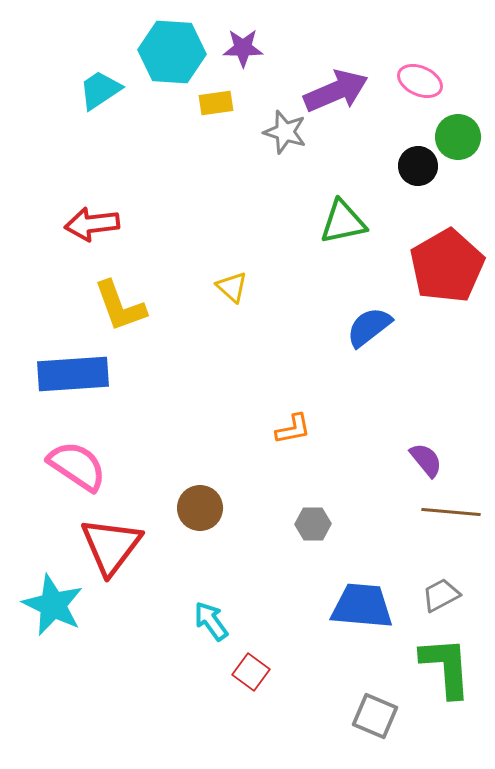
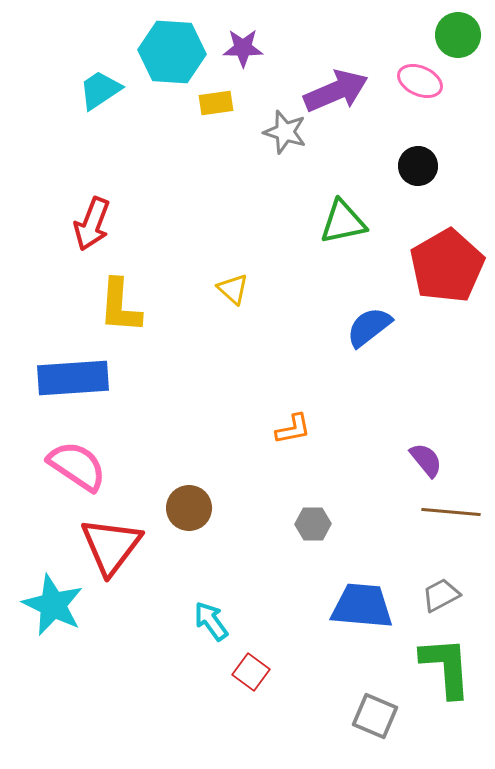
green circle: moved 102 px up
red arrow: rotated 62 degrees counterclockwise
yellow triangle: moved 1 px right, 2 px down
yellow L-shape: rotated 24 degrees clockwise
blue rectangle: moved 4 px down
brown circle: moved 11 px left
